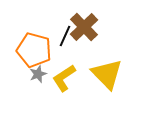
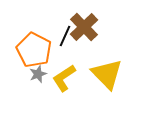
orange pentagon: rotated 12 degrees clockwise
